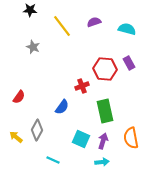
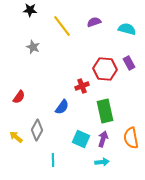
purple arrow: moved 2 px up
cyan line: rotated 64 degrees clockwise
